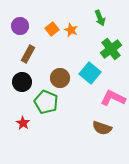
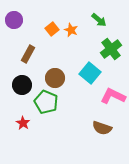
green arrow: moved 1 px left, 2 px down; rotated 28 degrees counterclockwise
purple circle: moved 6 px left, 6 px up
brown circle: moved 5 px left
black circle: moved 3 px down
pink L-shape: moved 2 px up
